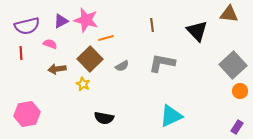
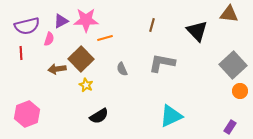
pink star: rotated 15 degrees counterclockwise
brown line: rotated 24 degrees clockwise
orange line: moved 1 px left
pink semicircle: moved 1 px left, 5 px up; rotated 88 degrees clockwise
brown square: moved 9 px left
gray semicircle: moved 3 px down; rotated 96 degrees clockwise
yellow star: moved 3 px right, 1 px down
pink hexagon: rotated 10 degrees counterclockwise
black semicircle: moved 5 px left, 2 px up; rotated 42 degrees counterclockwise
purple rectangle: moved 7 px left
